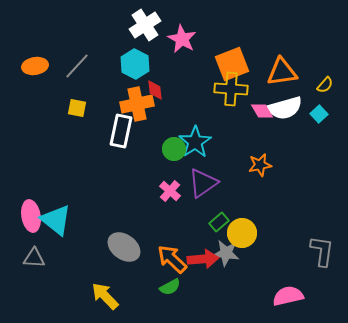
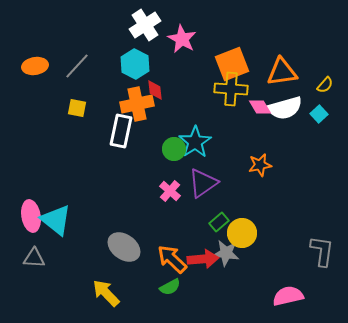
pink diamond: moved 2 px left, 4 px up
yellow arrow: moved 1 px right, 3 px up
